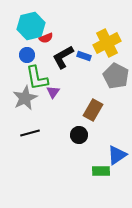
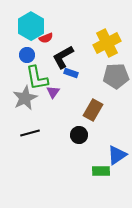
cyan hexagon: rotated 16 degrees counterclockwise
blue rectangle: moved 13 px left, 17 px down
gray pentagon: rotated 30 degrees counterclockwise
